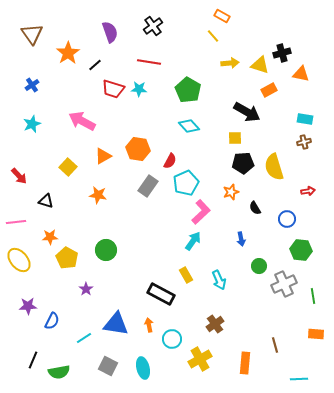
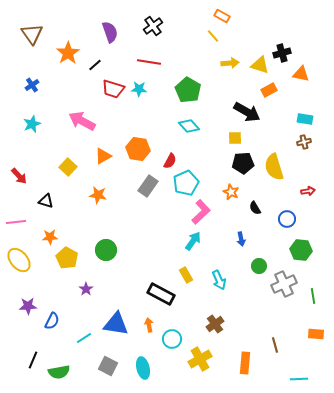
orange star at (231, 192): rotated 28 degrees counterclockwise
